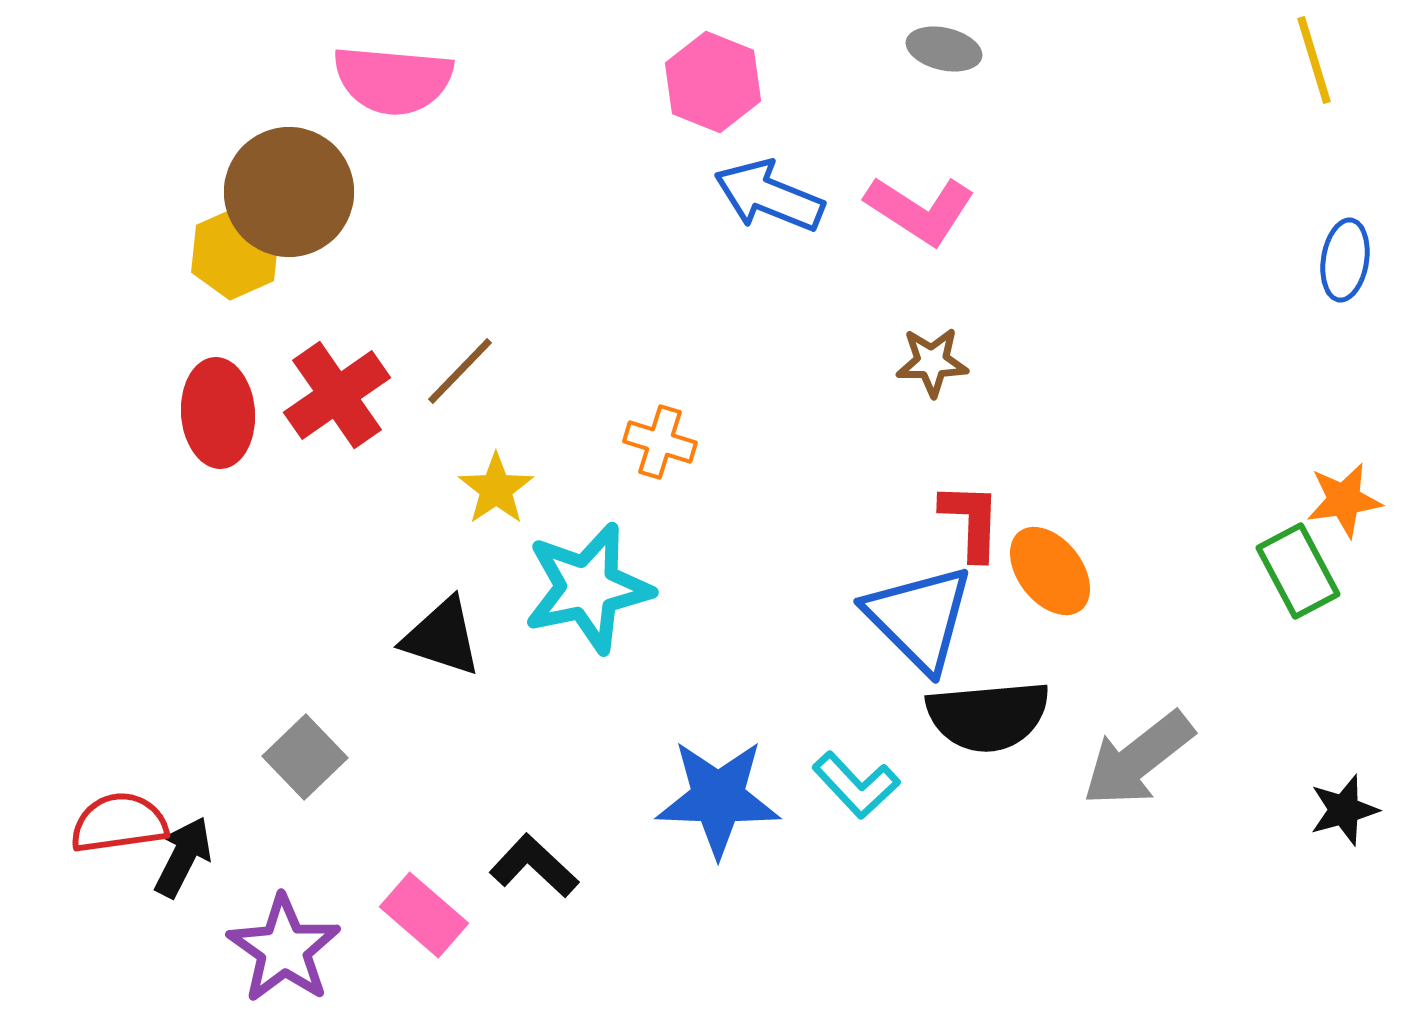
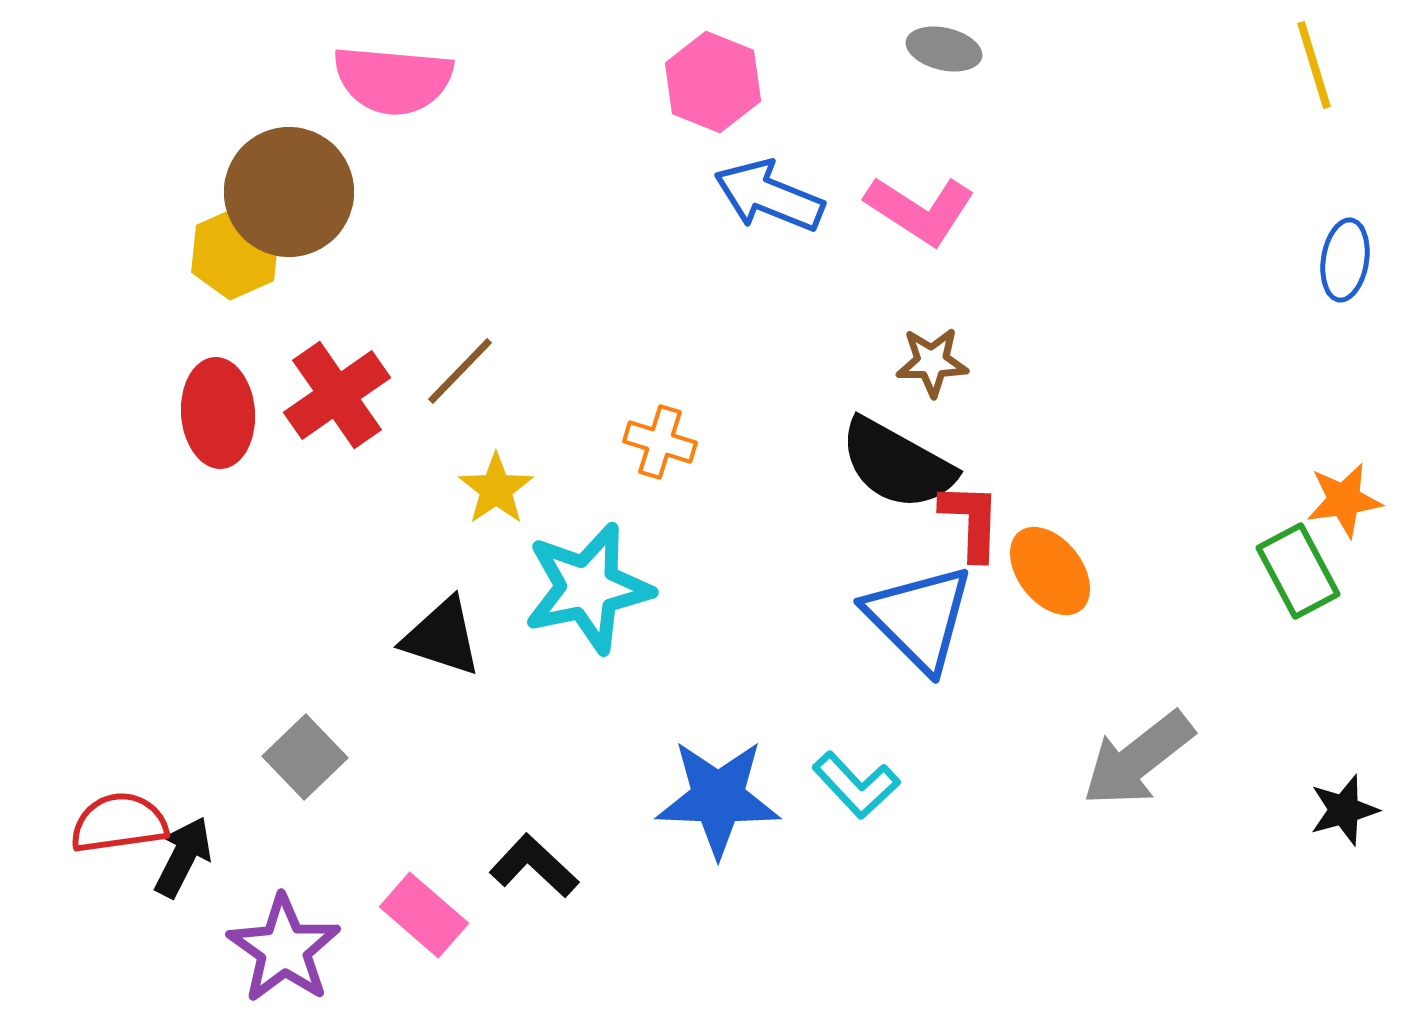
yellow line: moved 5 px down
black semicircle: moved 91 px left, 252 px up; rotated 34 degrees clockwise
